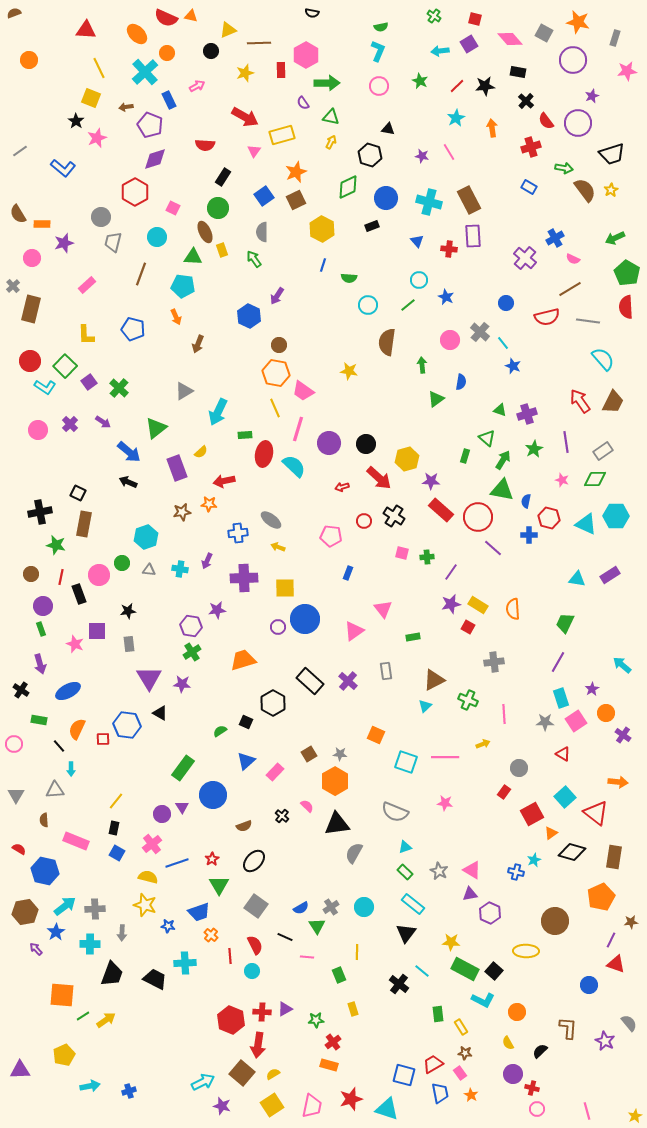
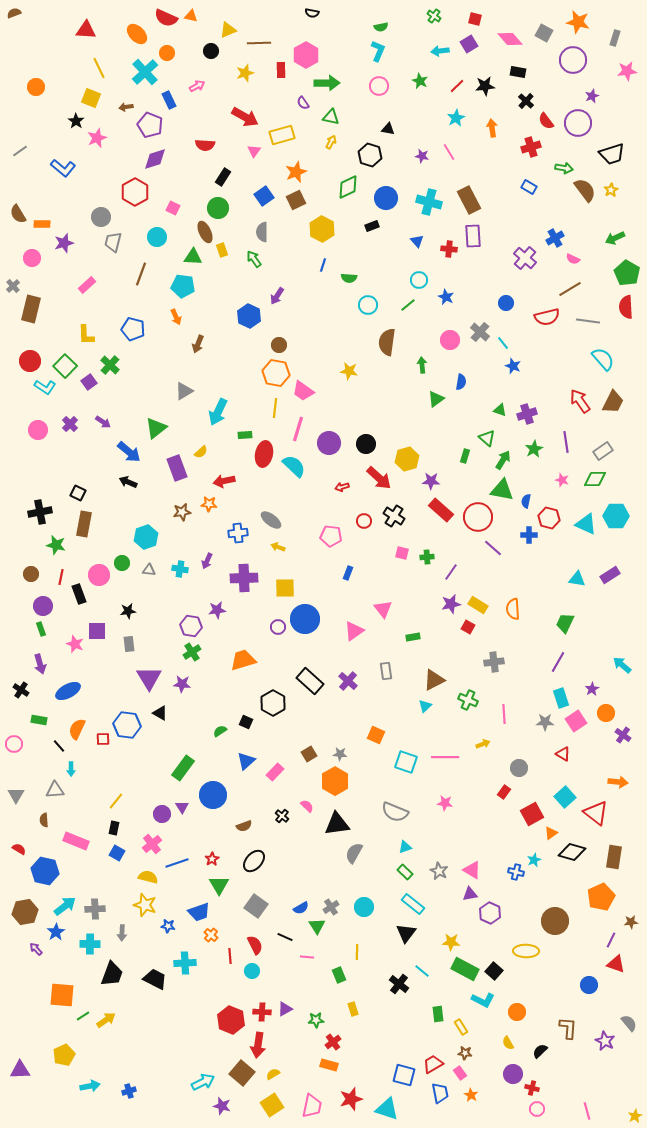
orange circle at (29, 60): moved 7 px right, 27 px down
green cross at (119, 388): moved 9 px left, 23 px up
yellow line at (275, 408): rotated 30 degrees clockwise
